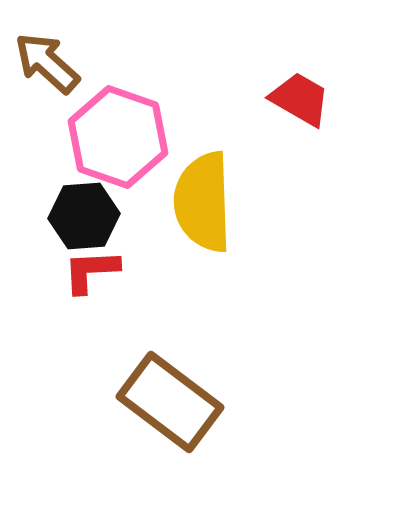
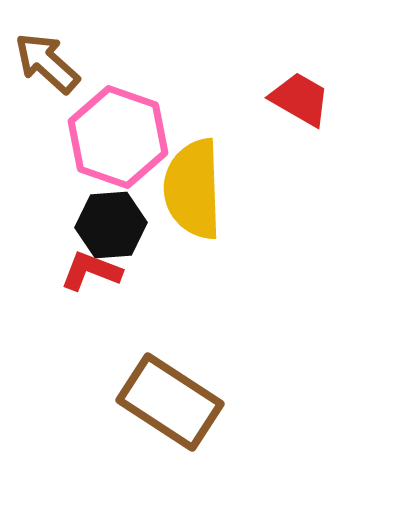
yellow semicircle: moved 10 px left, 13 px up
black hexagon: moved 27 px right, 9 px down
red L-shape: rotated 24 degrees clockwise
brown rectangle: rotated 4 degrees counterclockwise
